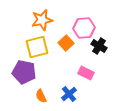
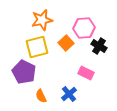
purple pentagon: rotated 15 degrees clockwise
